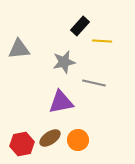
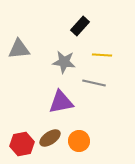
yellow line: moved 14 px down
gray star: rotated 20 degrees clockwise
orange circle: moved 1 px right, 1 px down
